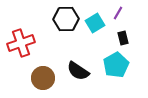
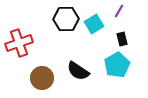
purple line: moved 1 px right, 2 px up
cyan square: moved 1 px left, 1 px down
black rectangle: moved 1 px left, 1 px down
red cross: moved 2 px left
cyan pentagon: moved 1 px right
brown circle: moved 1 px left
